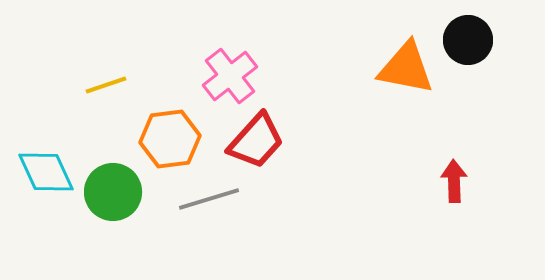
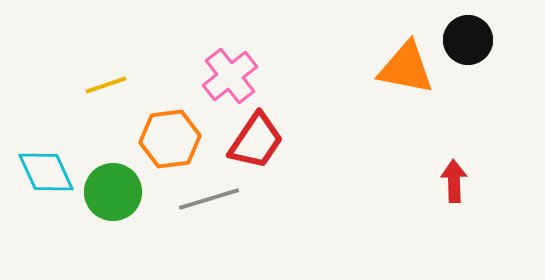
red trapezoid: rotated 8 degrees counterclockwise
